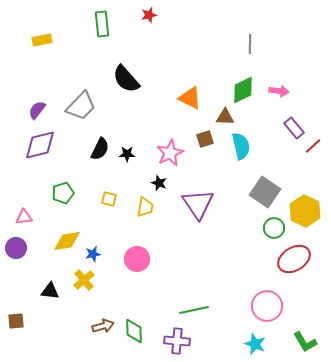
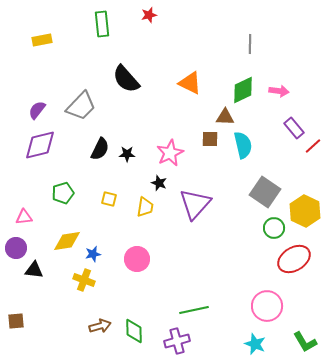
orange triangle at (190, 98): moved 15 px up
brown square at (205, 139): moved 5 px right; rotated 18 degrees clockwise
cyan semicircle at (241, 146): moved 2 px right, 1 px up
purple triangle at (198, 204): moved 3 px left; rotated 16 degrees clockwise
yellow cross at (84, 280): rotated 30 degrees counterclockwise
black triangle at (50, 291): moved 16 px left, 21 px up
brown arrow at (103, 326): moved 3 px left
purple cross at (177, 341): rotated 20 degrees counterclockwise
